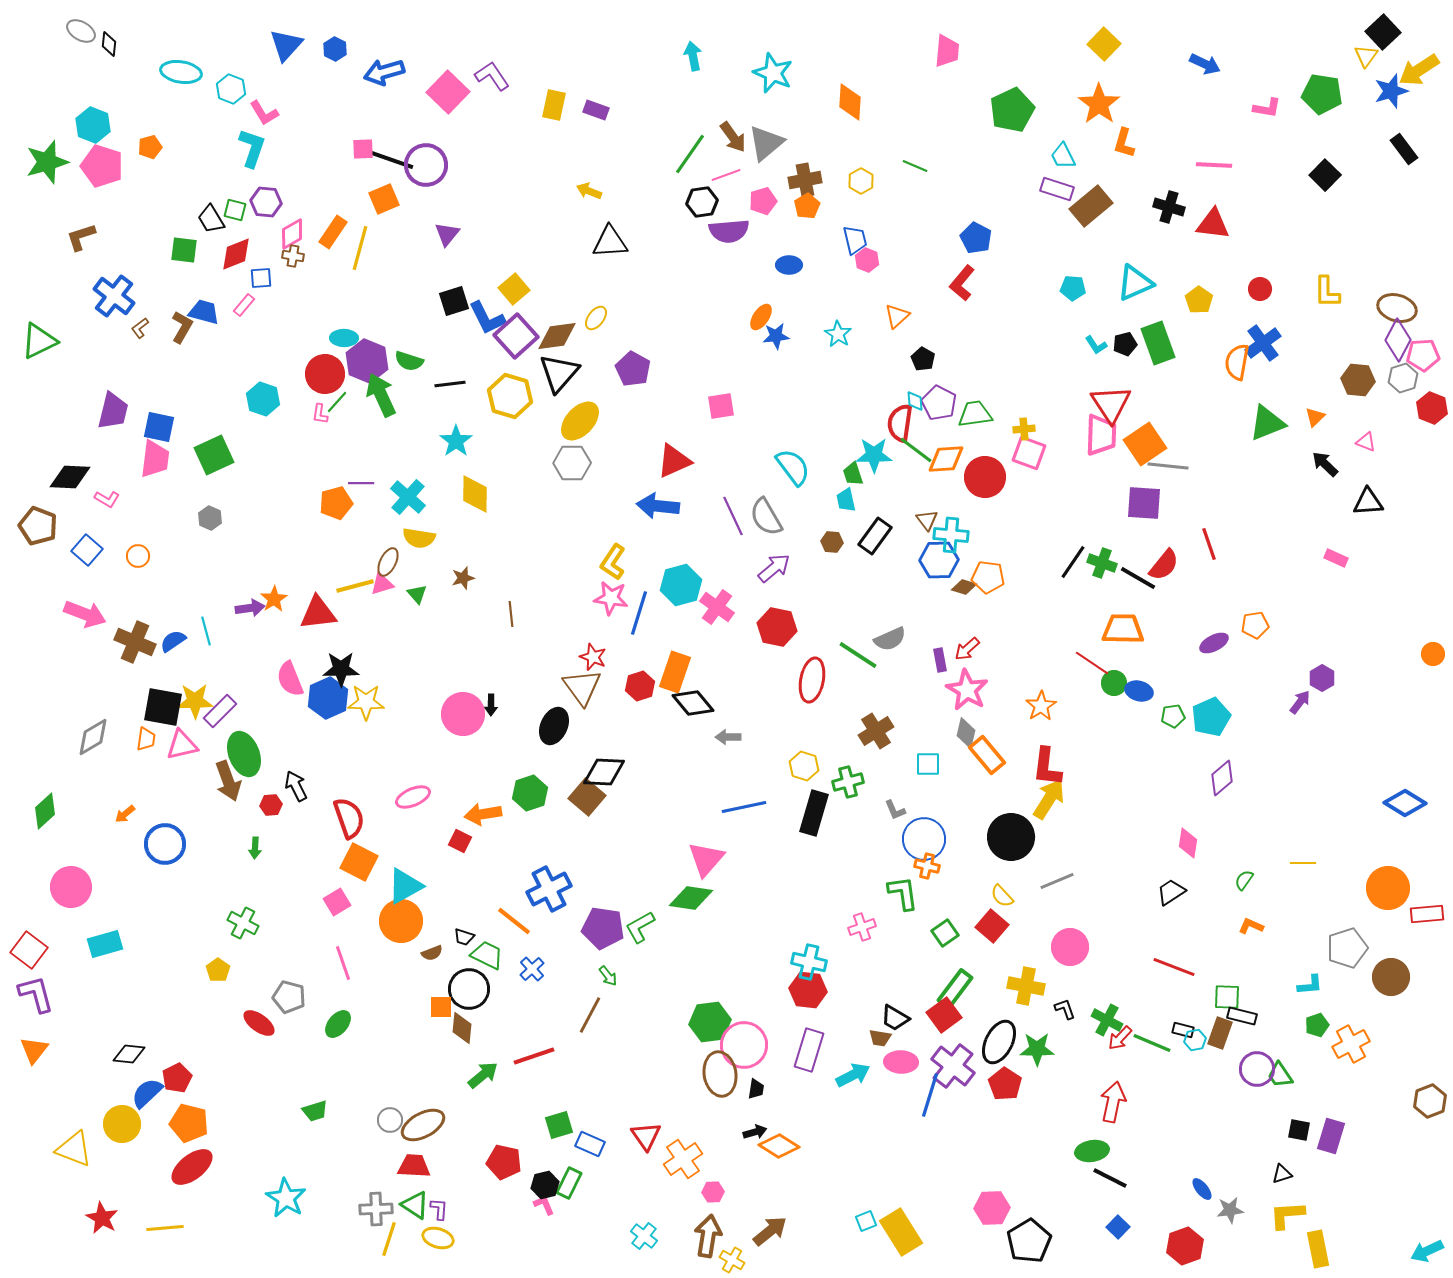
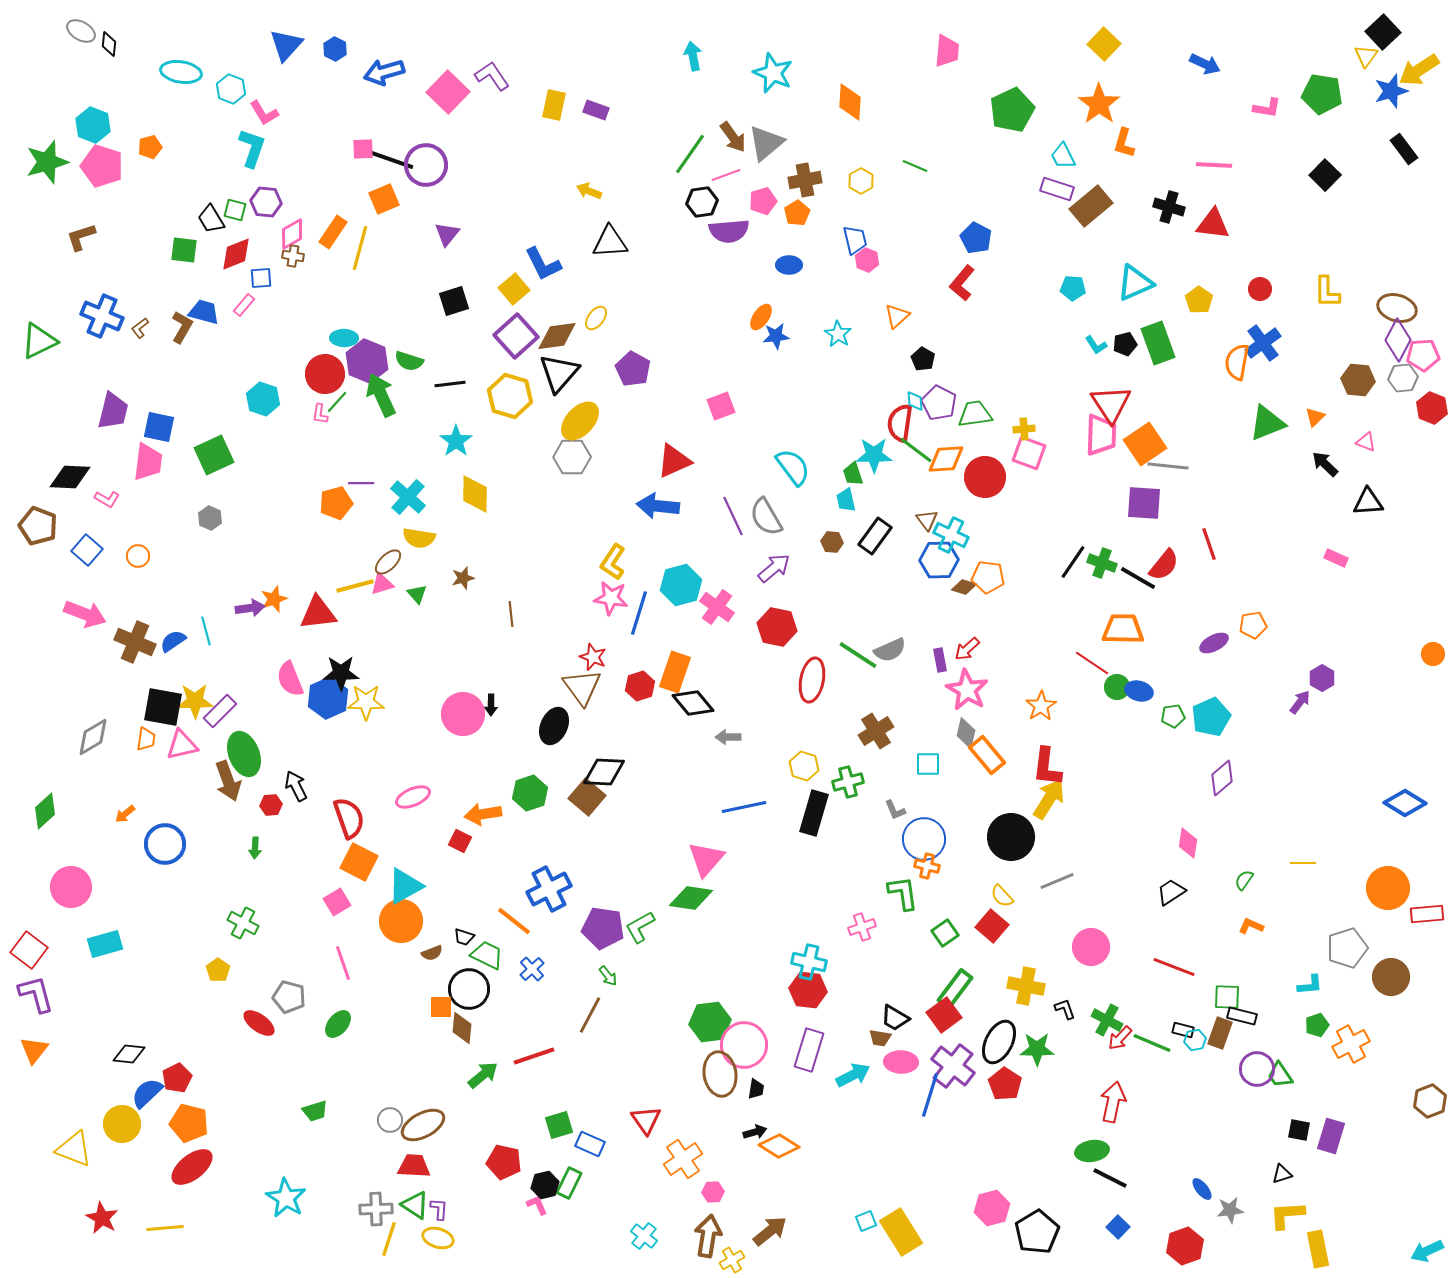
orange pentagon at (807, 206): moved 10 px left, 7 px down
blue cross at (114, 296): moved 12 px left, 20 px down; rotated 15 degrees counterclockwise
blue L-shape at (487, 318): moved 56 px right, 54 px up
gray hexagon at (1403, 378): rotated 12 degrees clockwise
pink square at (721, 406): rotated 12 degrees counterclockwise
pink trapezoid at (155, 459): moved 7 px left, 3 px down
gray hexagon at (572, 463): moved 6 px up
cyan cross at (951, 535): rotated 20 degrees clockwise
brown ellipse at (388, 562): rotated 20 degrees clockwise
orange star at (274, 599): rotated 12 degrees clockwise
orange pentagon at (1255, 625): moved 2 px left
gray semicircle at (890, 639): moved 11 px down
black star at (341, 669): moved 4 px down
green circle at (1114, 683): moved 3 px right, 4 px down
pink circle at (1070, 947): moved 21 px right
red triangle at (646, 1136): moved 16 px up
pink L-shape at (544, 1205): moved 7 px left
pink hexagon at (992, 1208): rotated 12 degrees counterclockwise
black pentagon at (1029, 1241): moved 8 px right, 9 px up
yellow cross at (732, 1260): rotated 30 degrees clockwise
